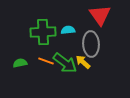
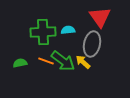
red triangle: moved 2 px down
gray ellipse: moved 1 px right; rotated 15 degrees clockwise
green arrow: moved 2 px left, 2 px up
